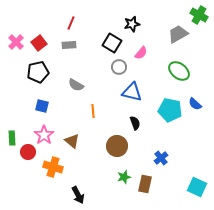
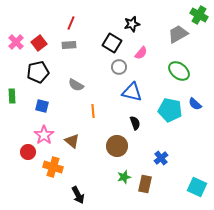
green rectangle: moved 42 px up
